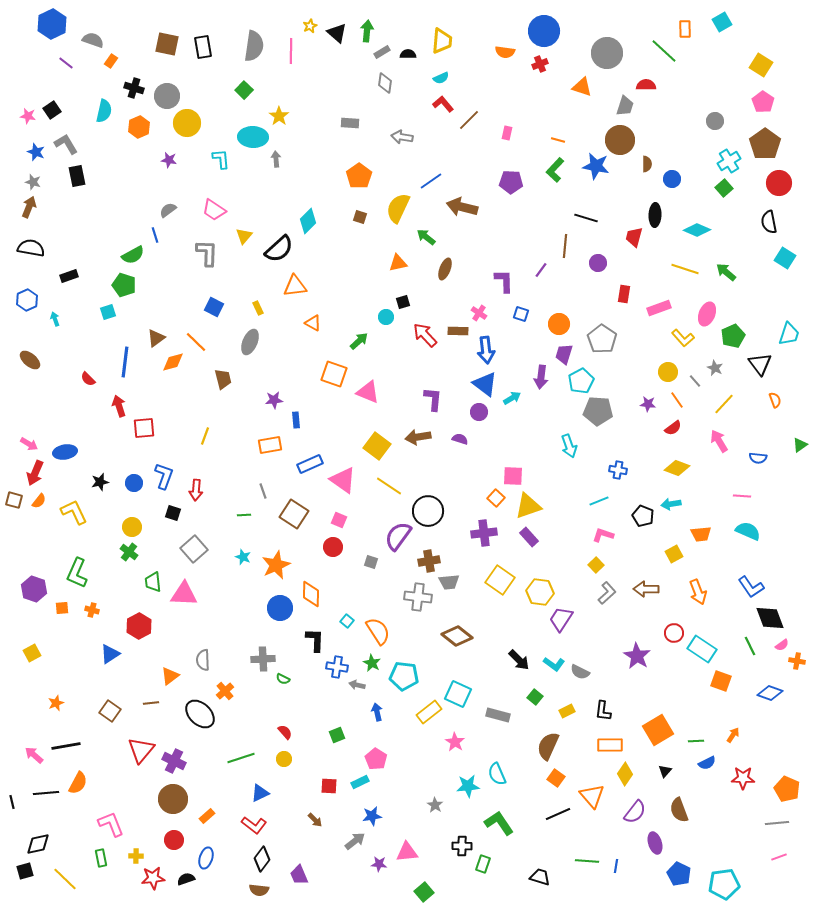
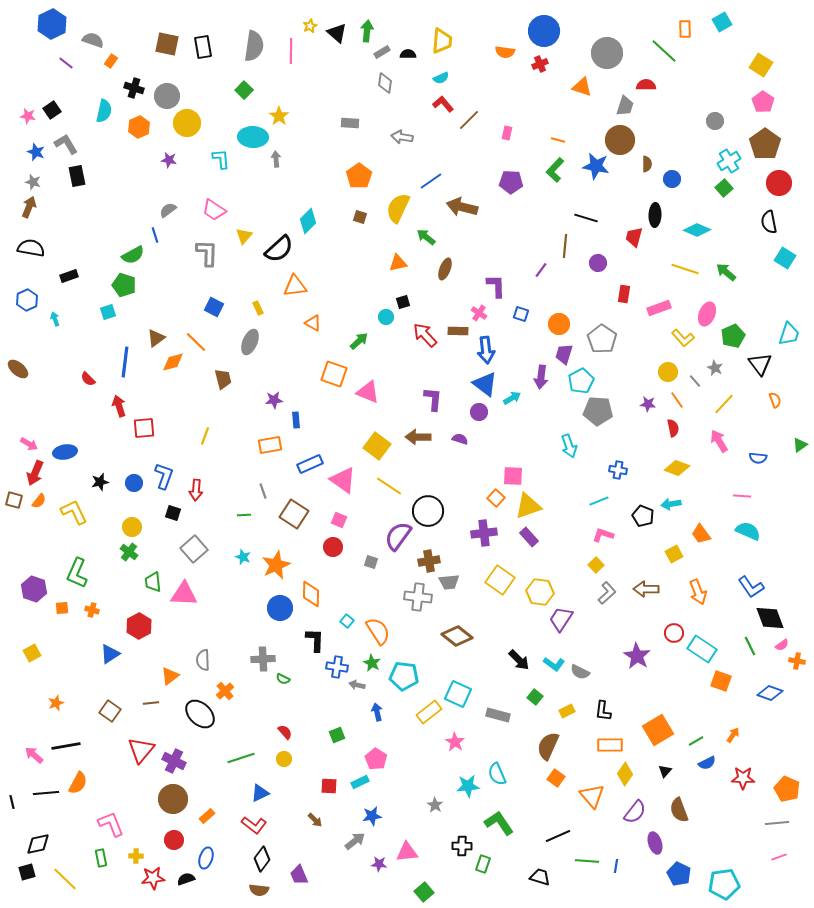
purple L-shape at (504, 281): moved 8 px left, 5 px down
brown ellipse at (30, 360): moved 12 px left, 9 px down
red semicircle at (673, 428): rotated 66 degrees counterclockwise
brown arrow at (418, 437): rotated 10 degrees clockwise
orange trapezoid at (701, 534): rotated 60 degrees clockwise
green line at (696, 741): rotated 28 degrees counterclockwise
black line at (558, 814): moved 22 px down
black square at (25, 871): moved 2 px right, 1 px down
